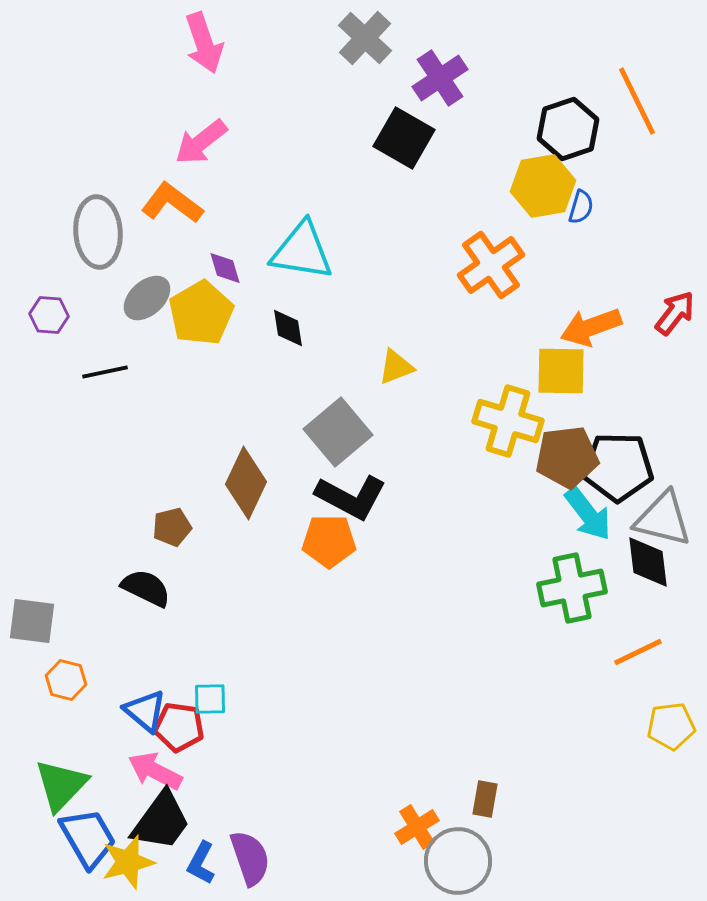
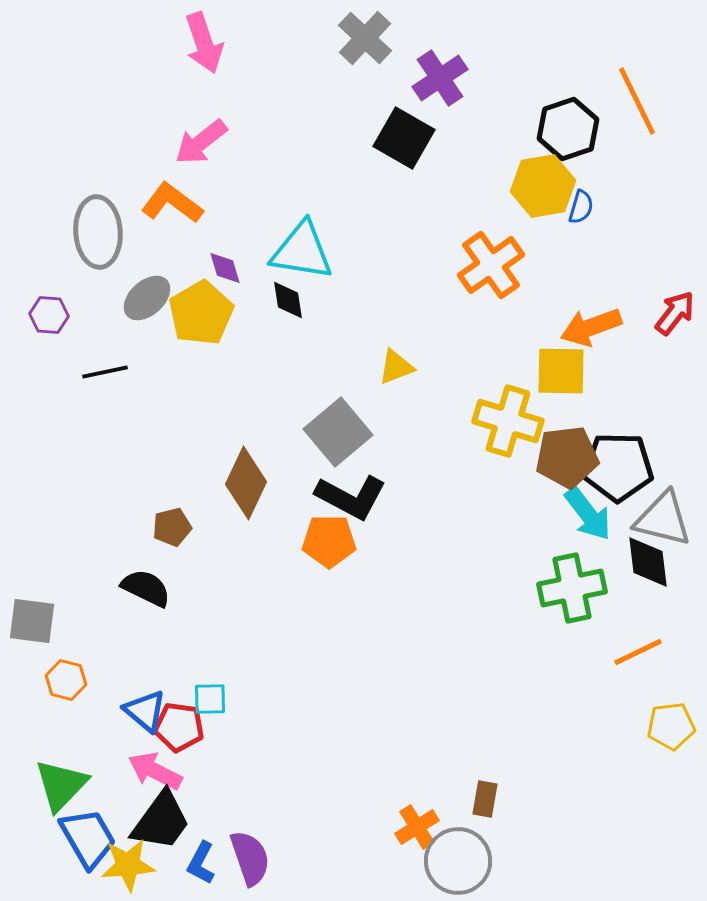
black diamond at (288, 328): moved 28 px up
yellow star at (128, 862): moved 3 px down; rotated 10 degrees clockwise
